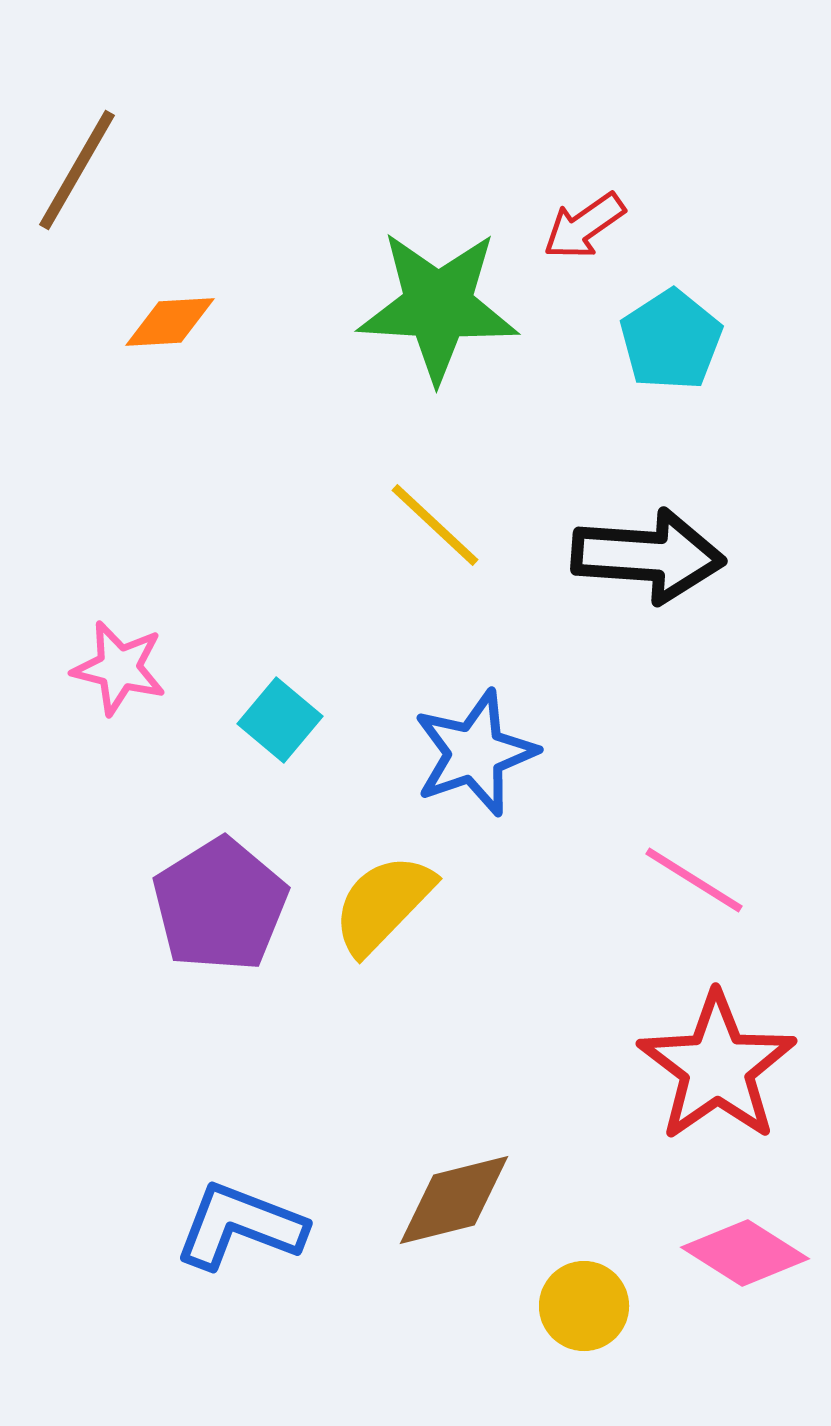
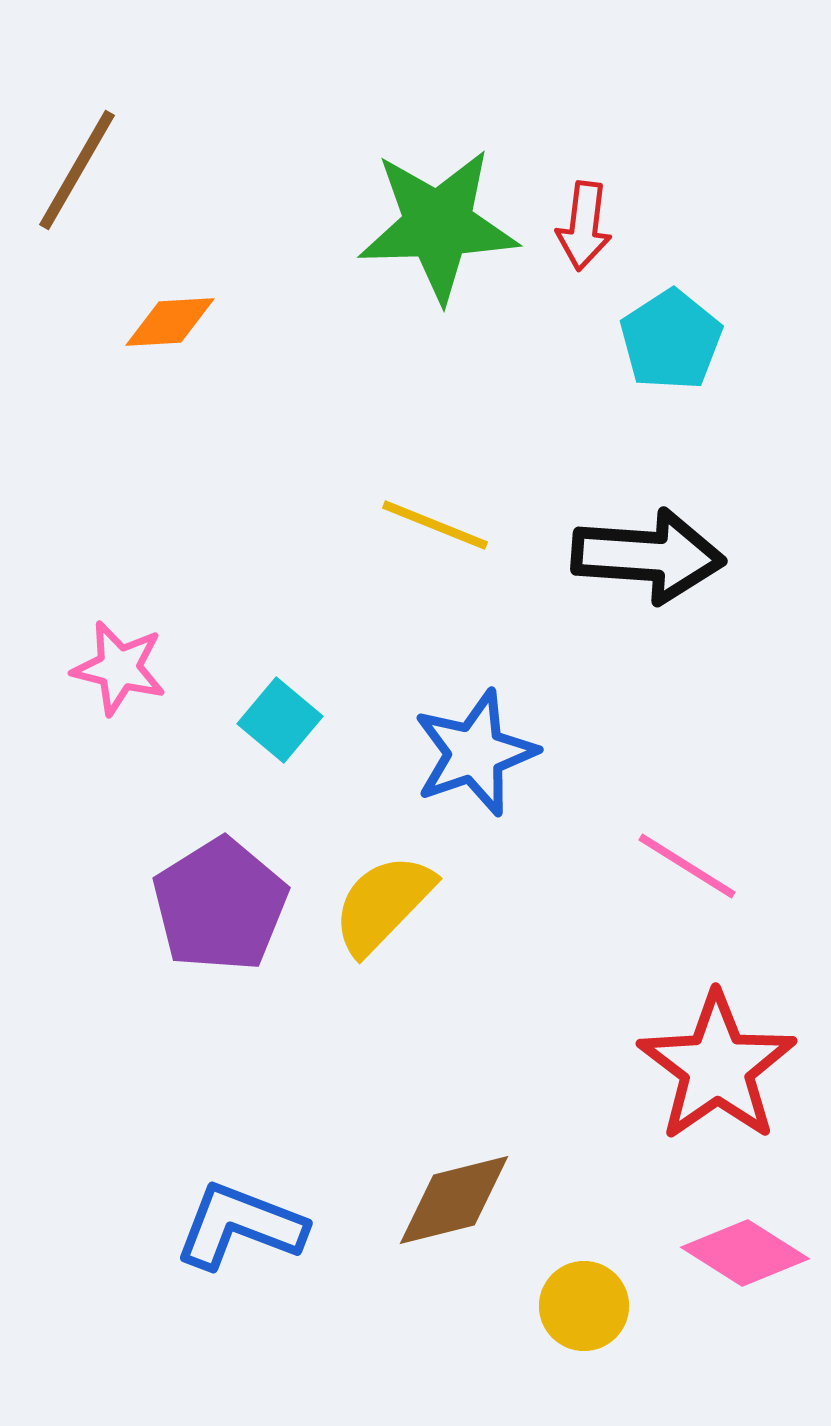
red arrow: rotated 48 degrees counterclockwise
green star: moved 81 px up; rotated 5 degrees counterclockwise
yellow line: rotated 21 degrees counterclockwise
pink line: moved 7 px left, 14 px up
